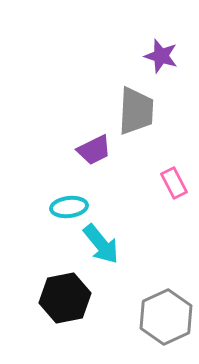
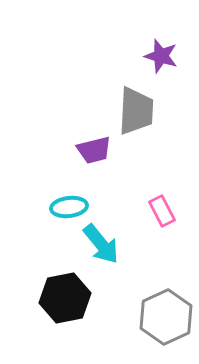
purple trapezoid: rotated 12 degrees clockwise
pink rectangle: moved 12 px left, 28 px down
